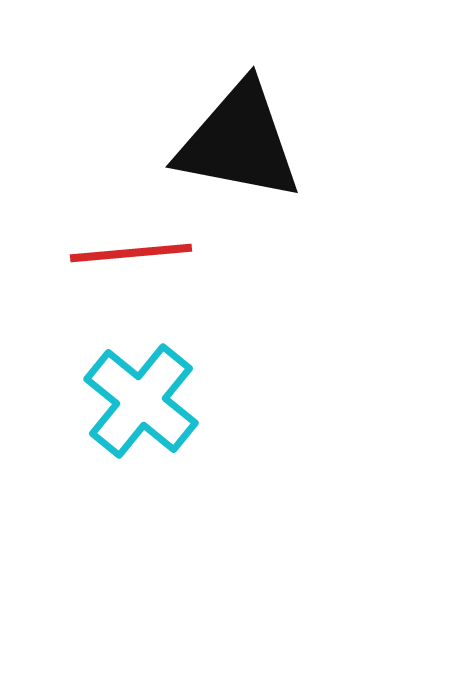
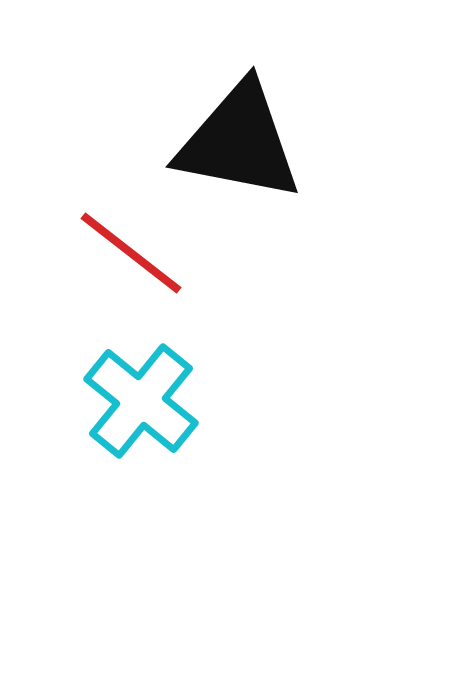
red line: rotated 43 degrees clockwise
